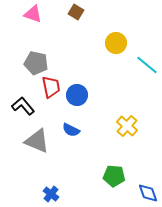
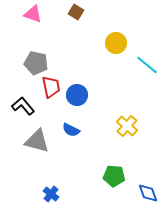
gray triangle: rotated 8 degrees counterclockwise
